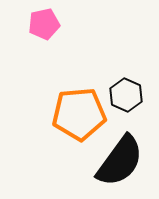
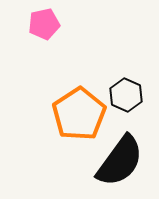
orange pentagon: rotated 28 degrees counterclockwise
